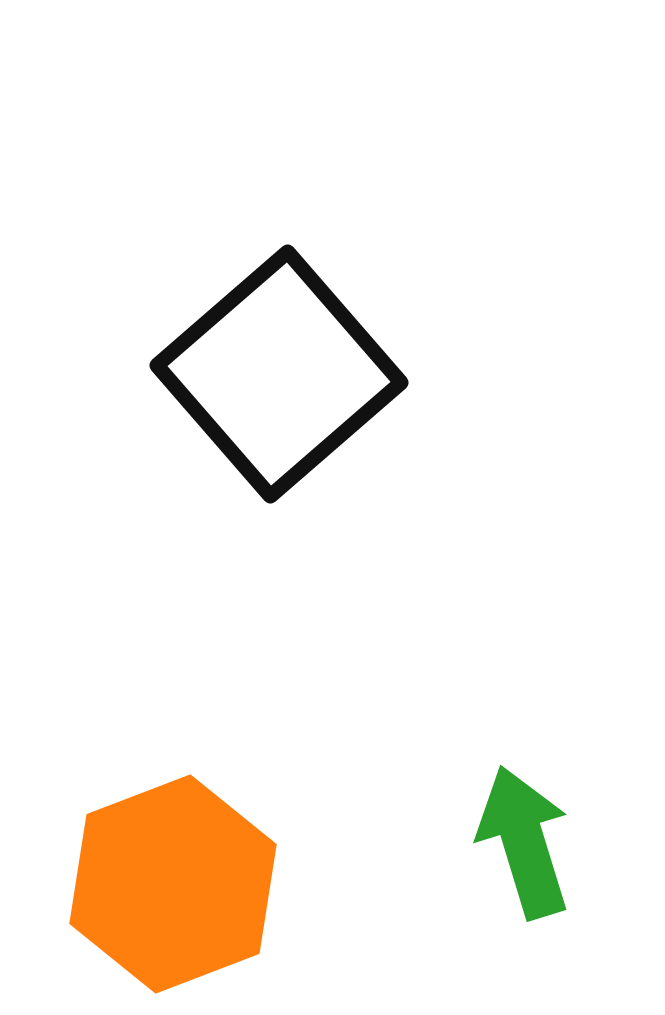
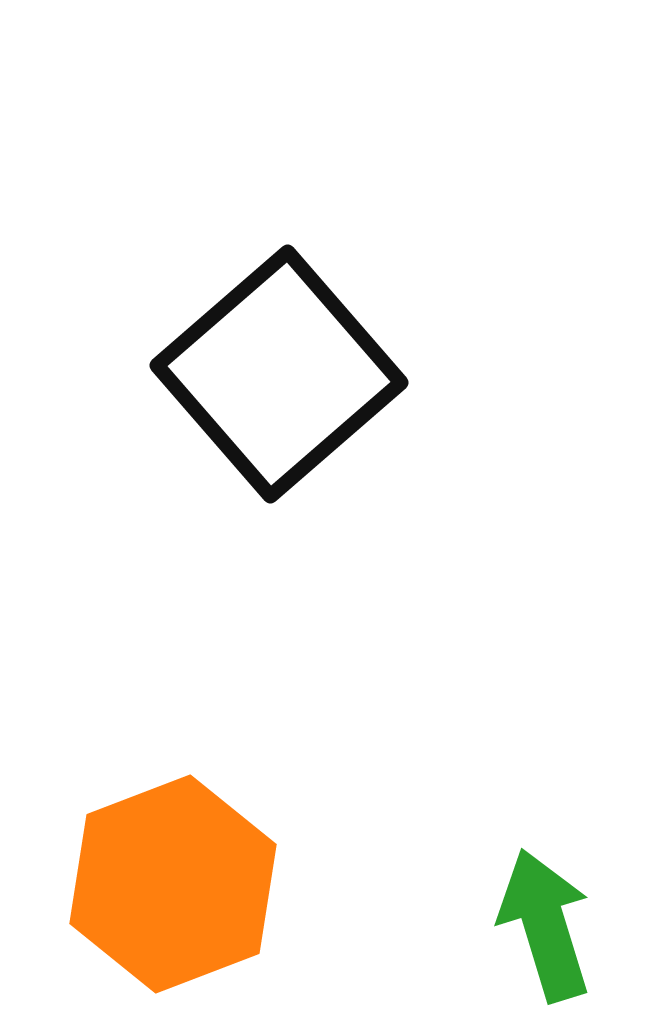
green arrow: moved 21 px right, 83 px down
